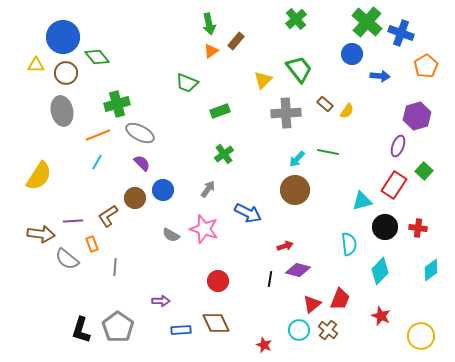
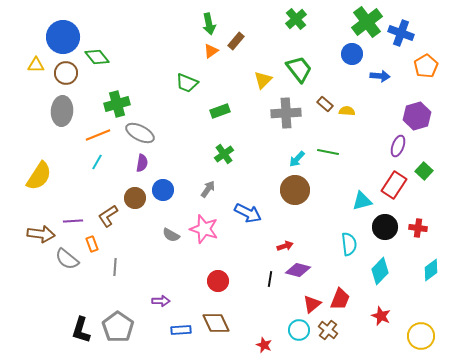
green cross at (367, 22): rotated 12 degrees clockwise
gray ellipse at (62, 111): rotated 16 degrees clockwise
yellow semicircle at (347, 111): rotated 119 degrees counterclockwise
purple semicircle at (142, 163): rotated 54 degrees clockwise
